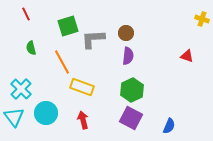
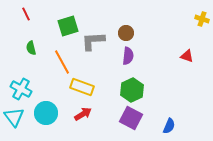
gray L-shape: moved 2 px down
cyan cross: rotated 15 degrees counterclockwise
red arrow: moved 6 px up; rotated 72 degrees clockwise
